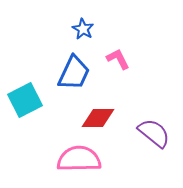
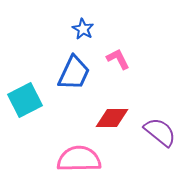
red diamond: moved 14 px right
purple semicircle: moved 6 px right, 1 px up
